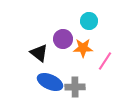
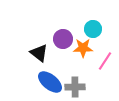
cyan circle: moved 4 px right, 8 px down
blue ellipse: rotated 15 degrees clockwise
